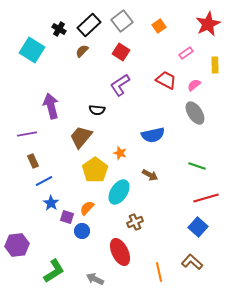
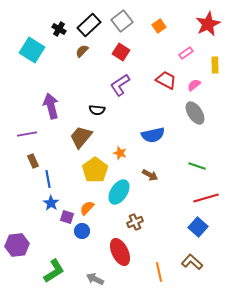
blue line: moved 4 px right, 2 px up; rotated 72 degrees counterclockwise
